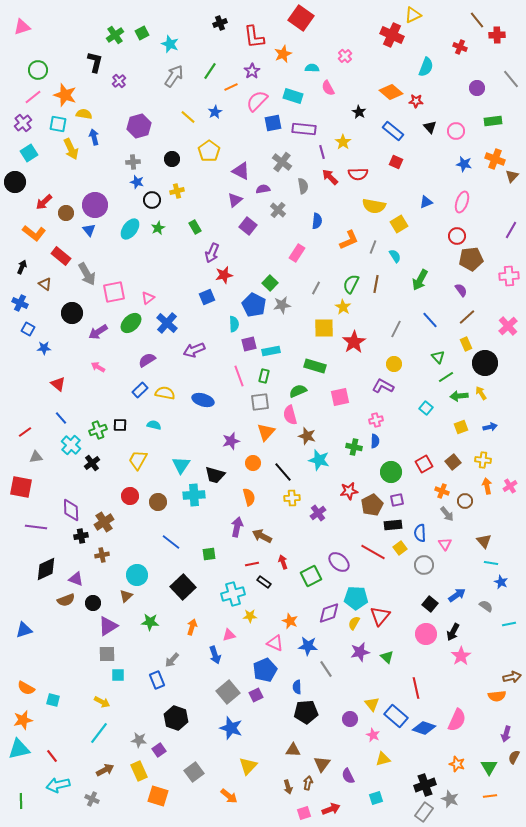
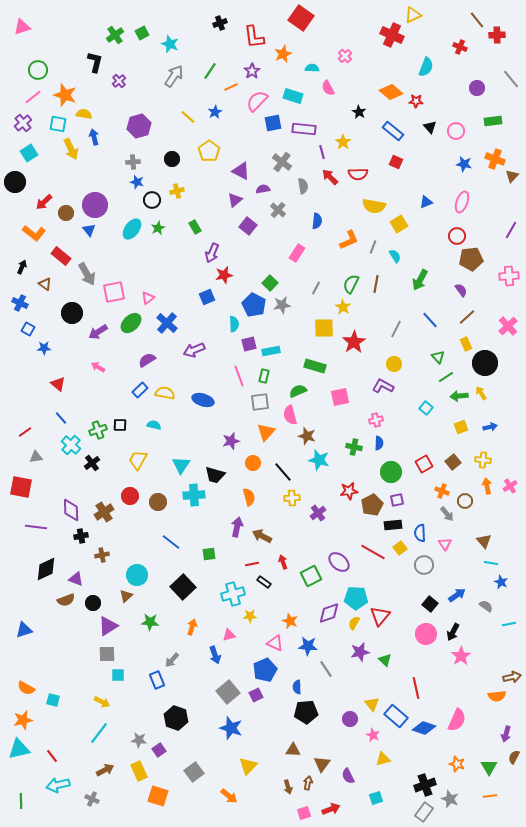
cyan ellipse at (130, 229): moved 2 px right
blue semicircle at (375, 441): moved 4 px right, 2 px down
brown cross at (104, 522): moved 10 px up
green triangle at (387, 657): moved 2 px left, 3 px down
